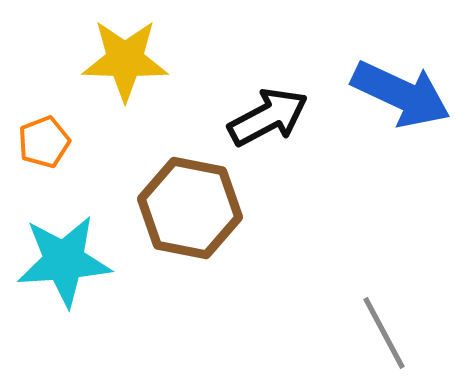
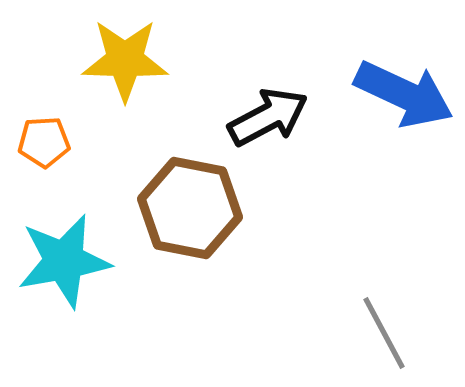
blue arrow: moved 3 px right
orange pentagon: rotated 18 degrees clockwise
cyan star: rotated 6 degrees counterclockwise
